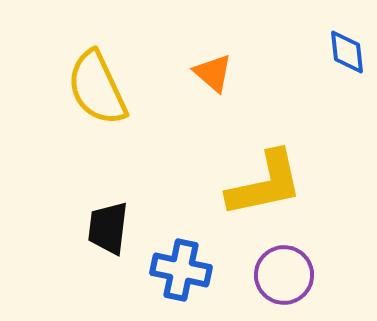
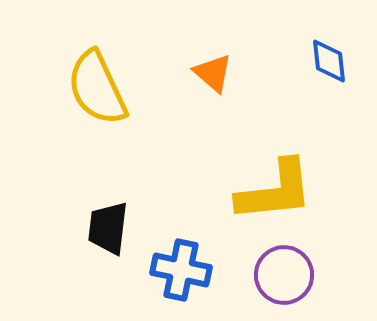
blue diamond: moved 18 px left, 9 px down
yellow L-shape: moved 10 px right, 7 px down; rotated 6 degrees clockwise
